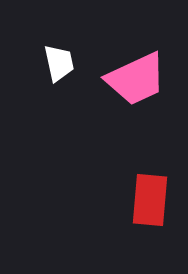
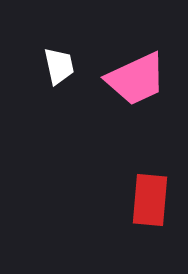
white trapezoid: moved 3 px down
